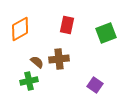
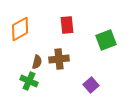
red rectangle: rotated 18 degrees counterclockwise
green square: moved 7 px down
brown semicircle: rotated 64 degrees clockwise
green cross: rotated 36 degrees clockwise
purple square: moved 4 px left; rotated 14 degrees clockwise
